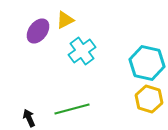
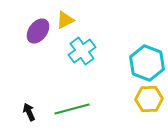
cyan hexagon: rotated 8 degrees clockwise
yellow hexagon: rotated 20 degrees counterclockwise
black arrow: moved 6 px up
